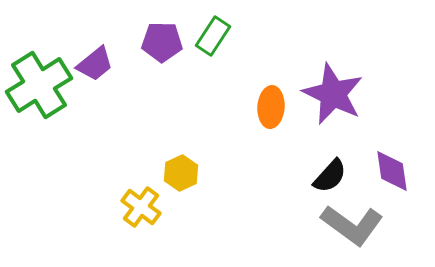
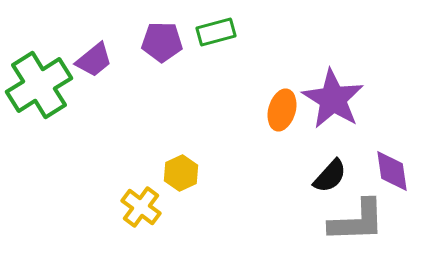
green rectangle: moved 3 px right, 4 px up; rotated 42 degrees clockwise
purple trapezoid: moved 1 px left, 4 px up
purple star: moved 5 px down; rotated 6 degrees clockwise
orange ellipse: moved 11 px right, 3 px down; rotated 12 degrees clockwise
gray L-shape: moved 5 px right, 4 px up; rotated 38 degrees counterclockwise
